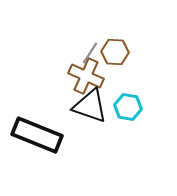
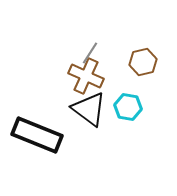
brown hexagon: moved 28 px right, 10 px down; rotated 16 degrees counterclockwise
black triangle: moved 1 px left, 3 px down; rotated 18 degrees clockwise
